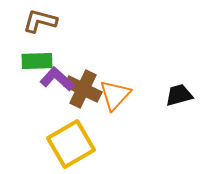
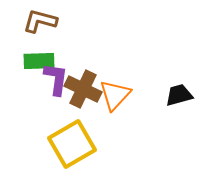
green rectangle: moved 2 px right
purple L-shape: moved 1 px left; rotated 56 degrees clockwise
yellow square: moved 1 px right
